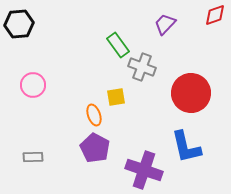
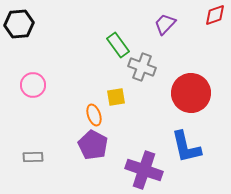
purple pentagon: moved 2 px left, 3 px up
